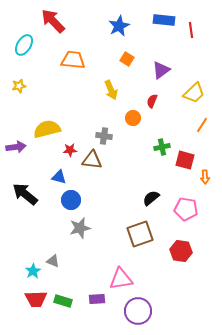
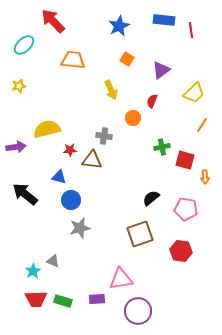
cyan ellipse: rotated 15 degrees clockwise
